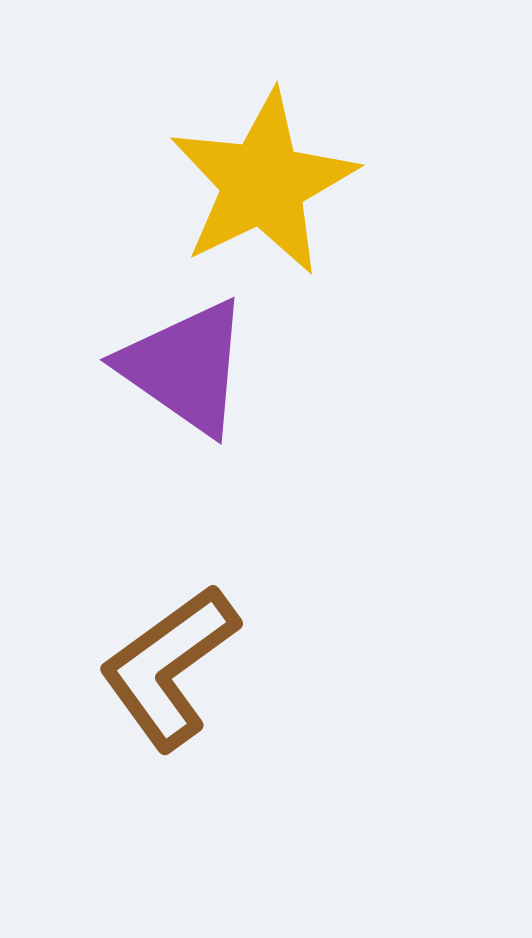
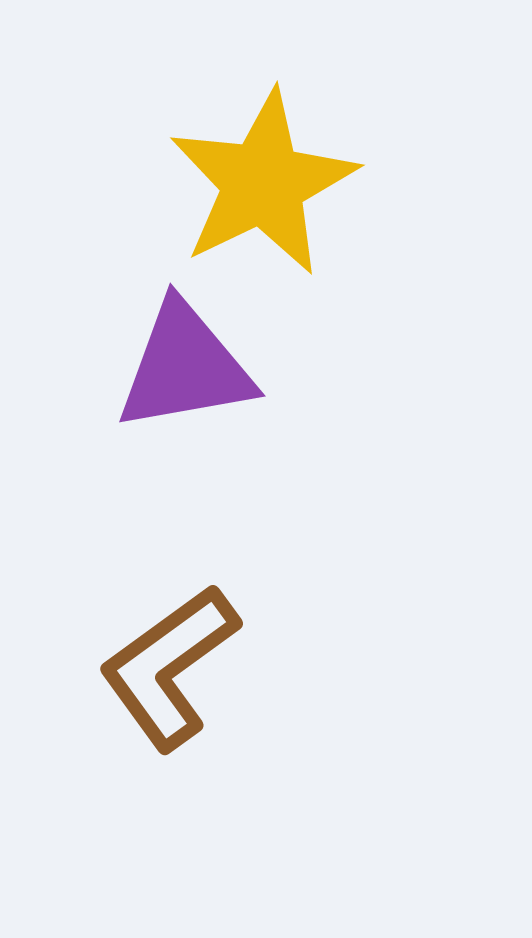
purple triangle: rotated 45 degrees counterclockwise
